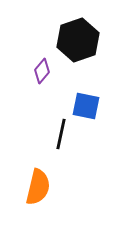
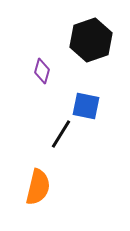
black hexagon: moved 13 px right
purple diamond: rotated 25 degrees counterclockwise
black line: rotated 20 degrees clockwise
